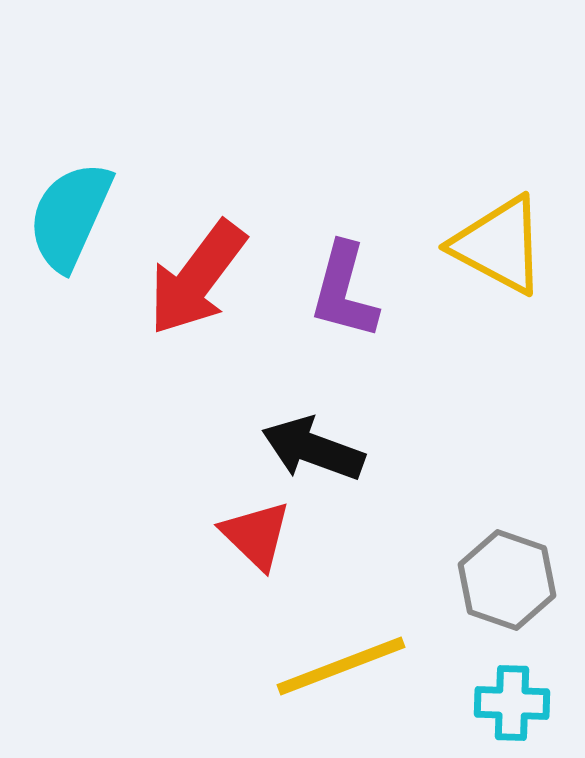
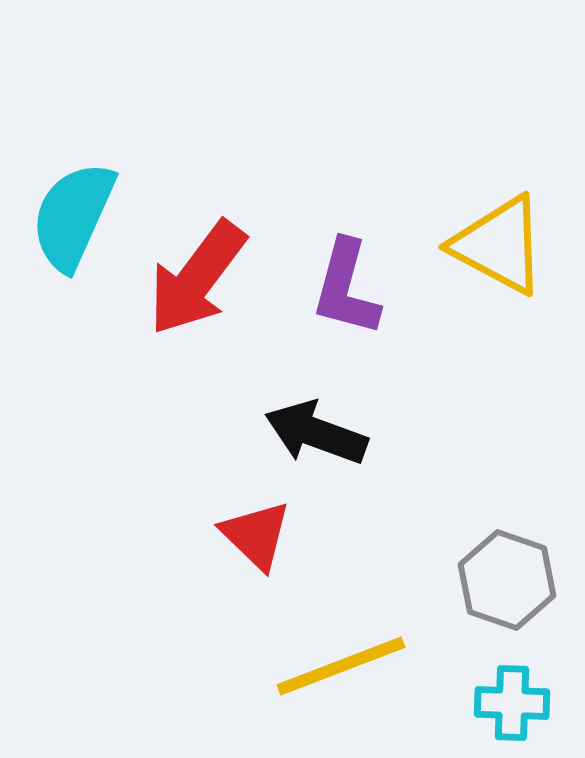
cyan semicircle: moved 3 px right
purple L-shape: moved 2 px right, 3 px up
black arrow: moved 3 px right, 16 px up
